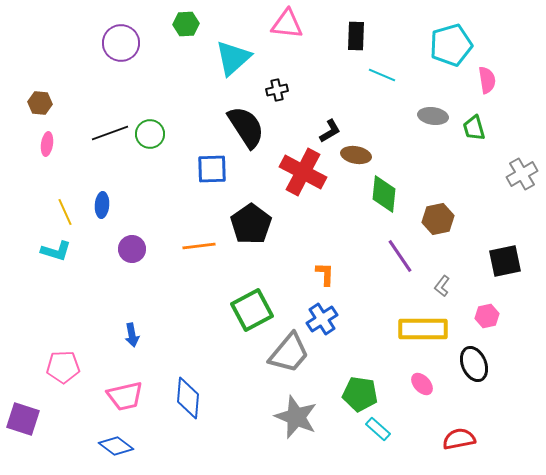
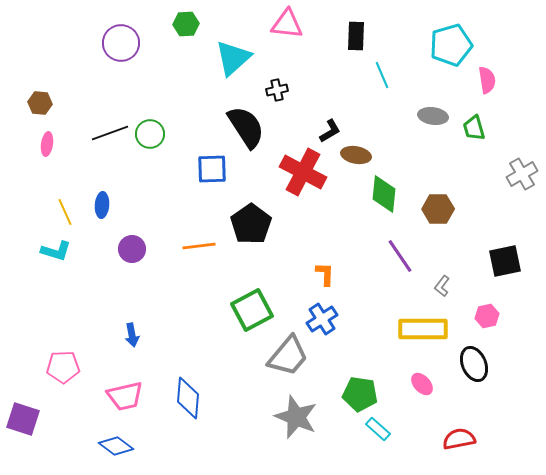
cyan line at (382, 75): rotated 44 degrees clockwise
brown hexagon at (438, 219): moved 10 px up; rotated 12 degrees clockwise
gray trapezoid at (289, 353): moved 1 px left, 3 px down
